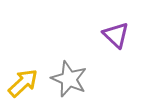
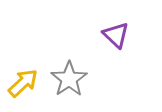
gray star: rotated 15 degrees clockwise
